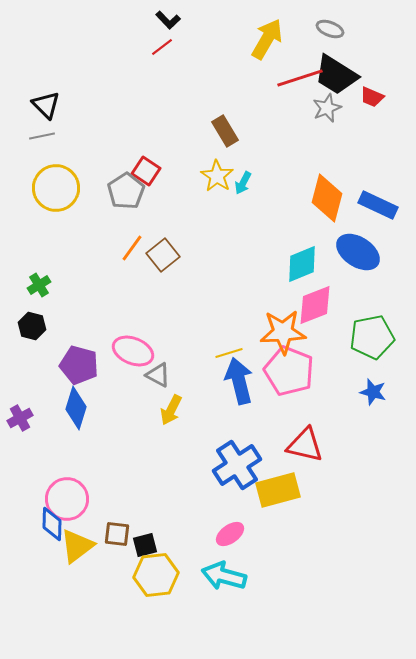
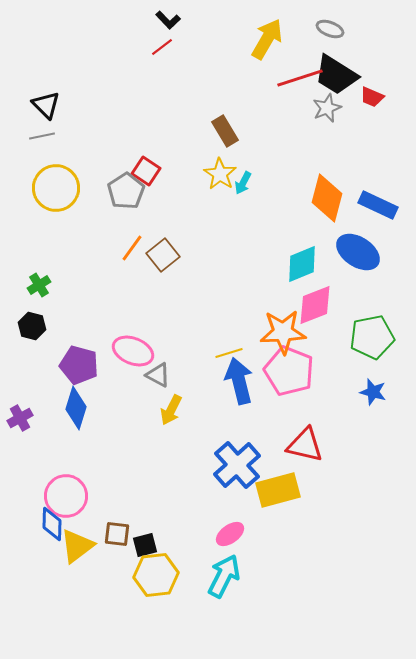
yellow star at (217, 176): moved 3 px right, 2 px up
blue cross at (237, 465): rotated 9 degrees counterclockwise
pink circle at (67, 499): moved 1 px left, 3 px up
cyan arrow at (224, 576): rotated 102 degrees clockwise
